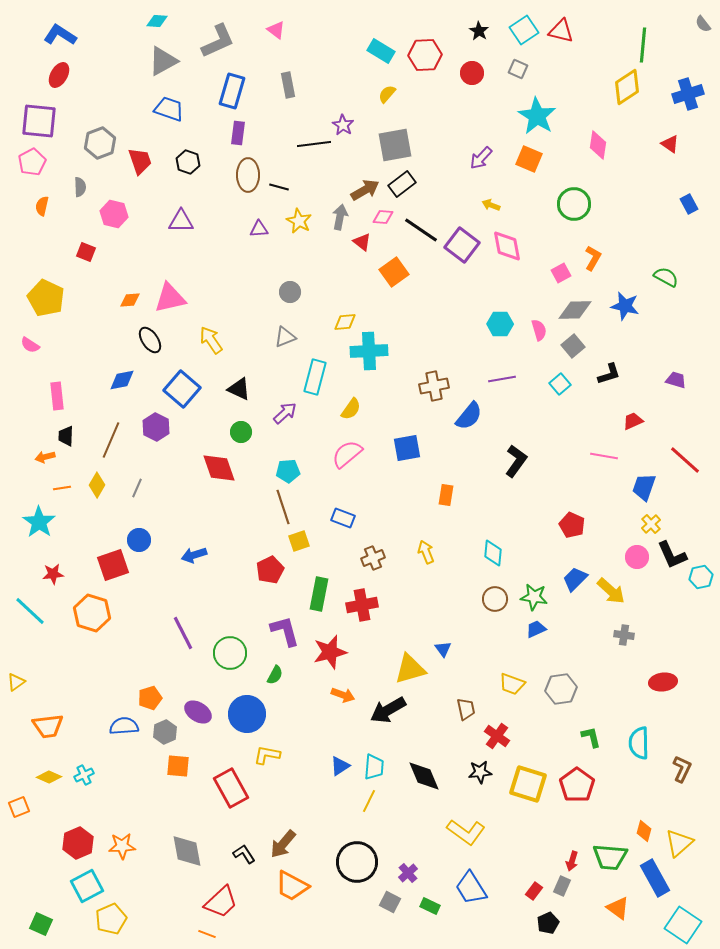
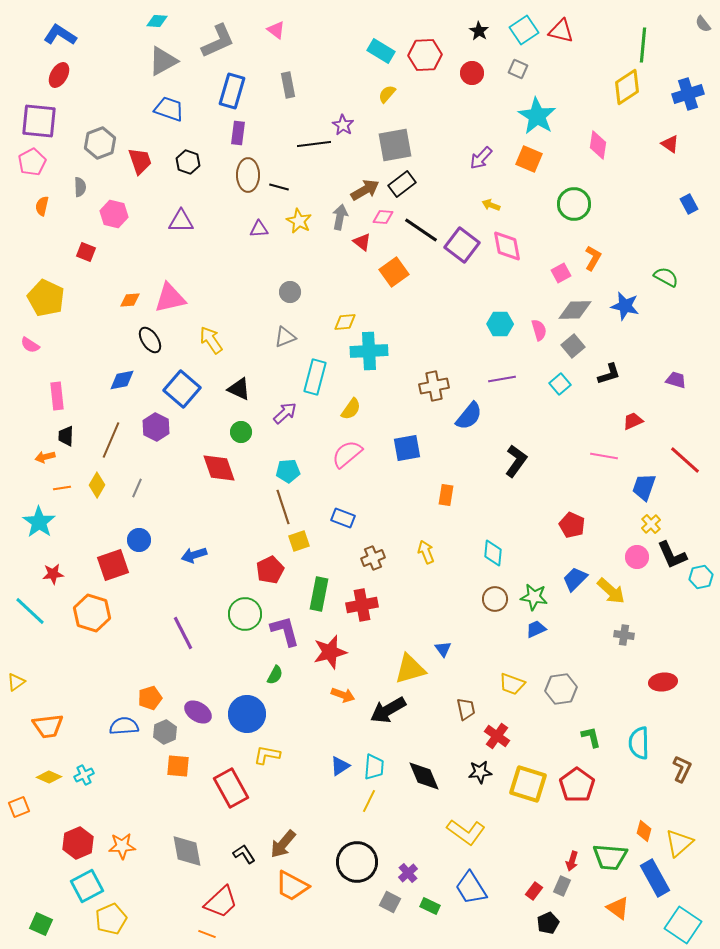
green circle at (230, 653): moved 15 px right, 39 px up
